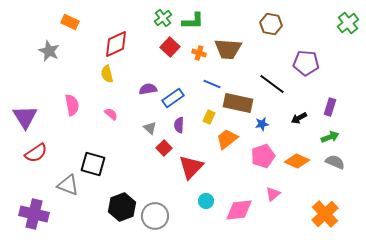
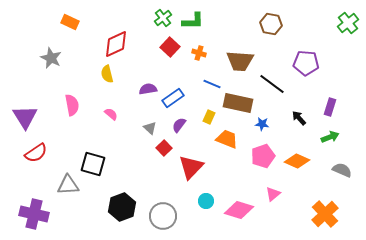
brown trapezoid at (228, 49): moved 12 px right, 12 px down
gray star at (49, 51): moved 2 px right, 7 px down
black arrow at (299, 118): rotated 77 degrees clockwise
blue star at (262, 124): rotated 16 degrees clockwise
purple semicircle at (179, 125): rotated 35 degrees clockwise
orange trapezoid at (227, 139): rotated 60 degrees clockwise
gray semicircle at (335, 162): moved 7 px right, 8 px down
gray triangle at (68, 185): rotated 25 degrees counterclockwise
pink diamond at (239, 210): rotated 24 degrees clockwise
gray circle at (155, 216): moved 8 px right
